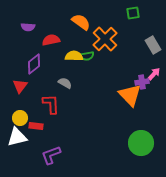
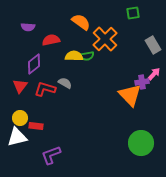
red L-shape: moved 6 px left, 15 px up; rotated 70 degrees counterclockwise
